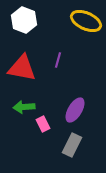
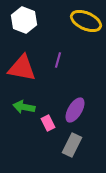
green arrow: rotated 15 degrees clockwise
pink rectangle: moved 5 px right, 1 px up
